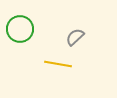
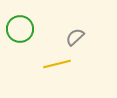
yellow line: moved 1 px left; rotated 24 degrees counterclockwise
